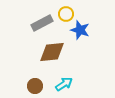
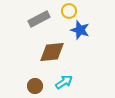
yellow circle: moved 3 px right, 3 px up
gray rectangle: moved 3 px left, 4 px up
cyan arrow: moved 2 px up
